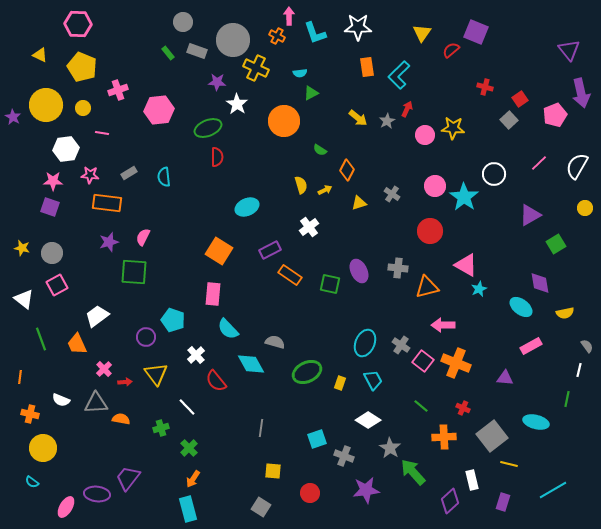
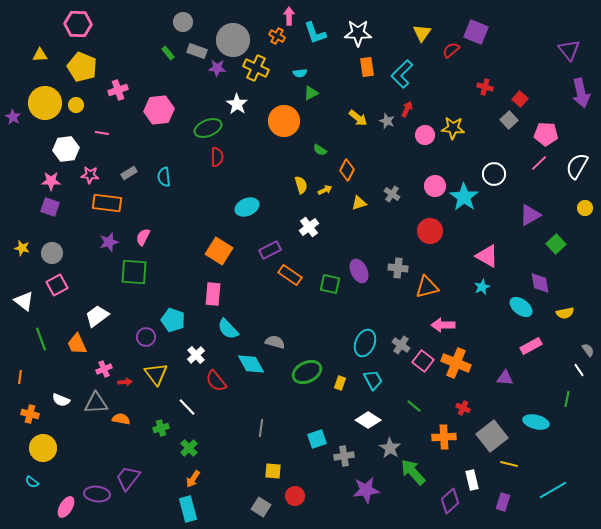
white star at (358, 27): moved 6 px down
yellow triangle at (40, 55): rotated 28 degrees counterclockwise
cyan L-shape at (399, 75): moved 3 px right, 1 px up
purple star at (217, 82): moved 14 px up
red square at (520, 99): rotated 14 degrees counterclockwise
yellow circle at (46, 105): moved 1 px left, 2 px up
yellow circle at (83, 108): moved 7 px left, 3 px up
pink pentagon at (555, 115): moved 9 px left, 19 px down; rotated 25 degrees clockwise
gray star at (387, 121): rotated 21 degrees counterclockwise
pink star at (53, 181): moved 2 px left
green square at (556, 244): rotated 12 degrees counterclockwise
pink triangle at (466, 265): moved 21 px right, 9 px up
cyan star at (479, 289): moved 3 px right, 2 px up
white triangle at (24, 299): moved 2 px down
gray semicircle at (587, 346): moved 1 px right, 4 px down
pink cross at (104, 369): rotated 21 degrees clockwise
white line at (579, 370): rotated 48 degrees counterclockwise
green line at (421, 406): moved 7 px left
gray cross at (344, 456): rotated 30 degrees counterclockwise
red circle at (310, 493): moved 15 px left, 3 px down
